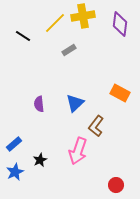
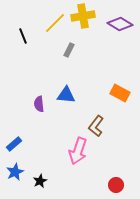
purple diamond: rotated 65 degrees counterclockwise
black line: rotated 35 degrees clockwise
gray rectangle: rotated 32 degrees counterclockwise
blue triangle: moved 9 px left, 8 px up; rotated 48 degrees clockwise
black star: moved 21 px down
